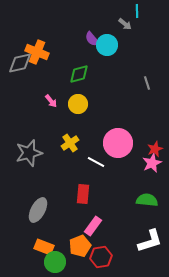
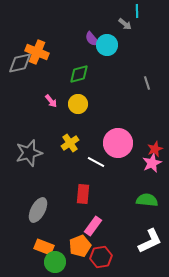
white L-shape: rotated 8 degrees counterclockwise
